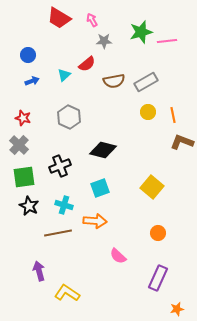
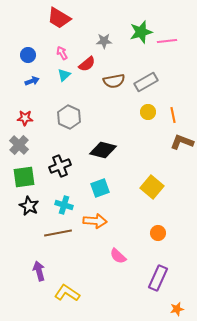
pink arrow: moved 30 px left, 33 px down
red star: moved 2 px right; rotated 14 degrees counterclockwise
